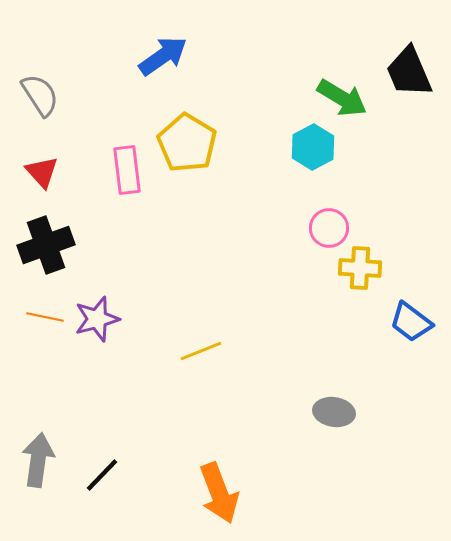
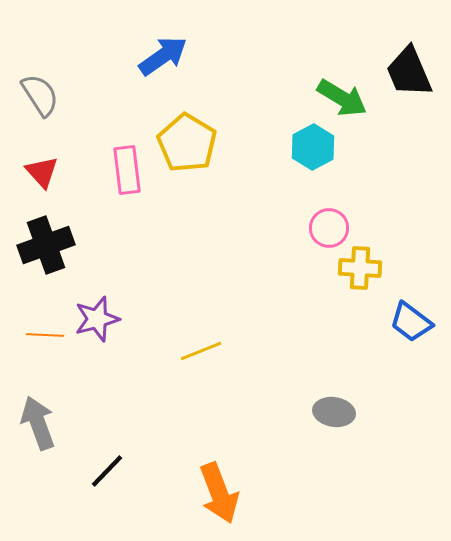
orange line: moved 18 px down; rotated 9 degrees counterclockwise
gray arrow: moved 37 px up; rotated 28 degrees counterclockwise
black line: moved 5 px right, 4 px up
